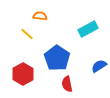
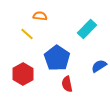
cyan rectangle: moved 1 px left; rotated 18 degrees counterclockwise
